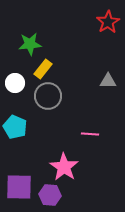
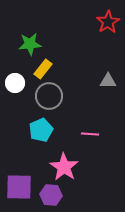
gray circle: moved 1 px right
cyan pentagon: moved 26 px right, 3 px down; rotated 25 degrees clockwise
purple hexagon: moved 1 px right
